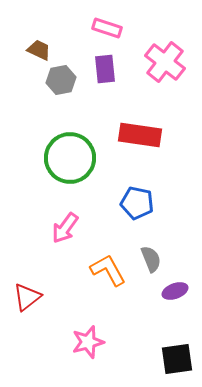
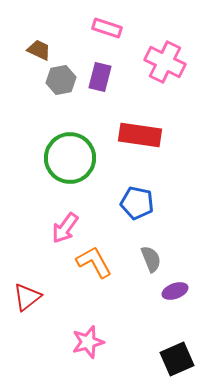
pink cross: rotated 12 degrees counterclockwise
purple rectangle: moved 5 px left, 8 px down; rotated 20 degrees clockwise
orange L-shape: moved 14 px left, 8 px up
black square: rotated 16 degrees counterclockwise
